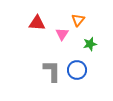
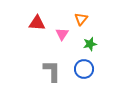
orange triangle: moved 3 px right, 1 px up
blue circle: moved 7 px right, 1 px up
